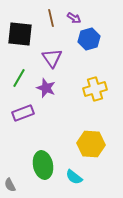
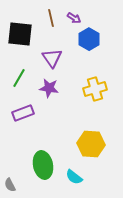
blue hexagon: rotated 15 degrees counterclockwise
purple star: moved 3 px right; rotated 12 degrees counterclockwise
